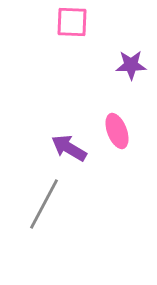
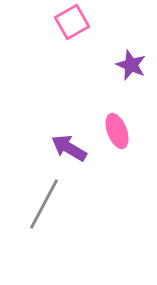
pink square: rotated 32 degrees counterclockwise
purple star: rotated 24 degrees clockwise
